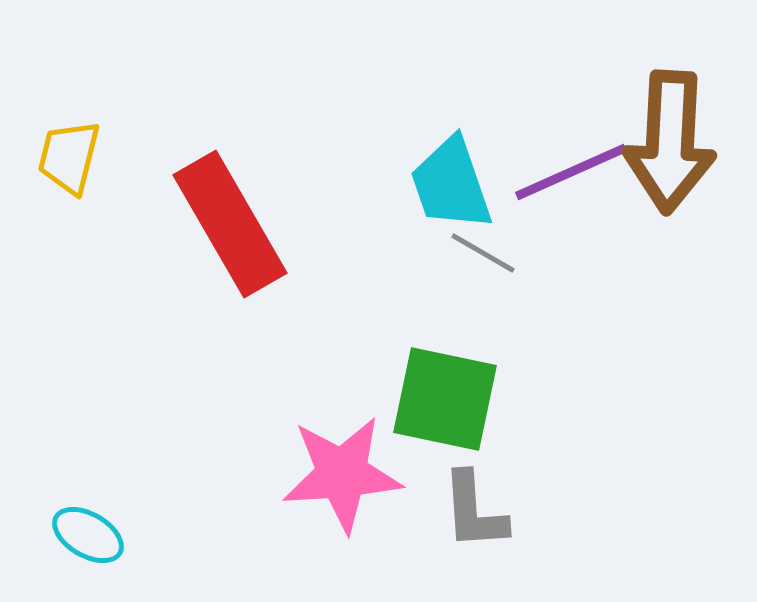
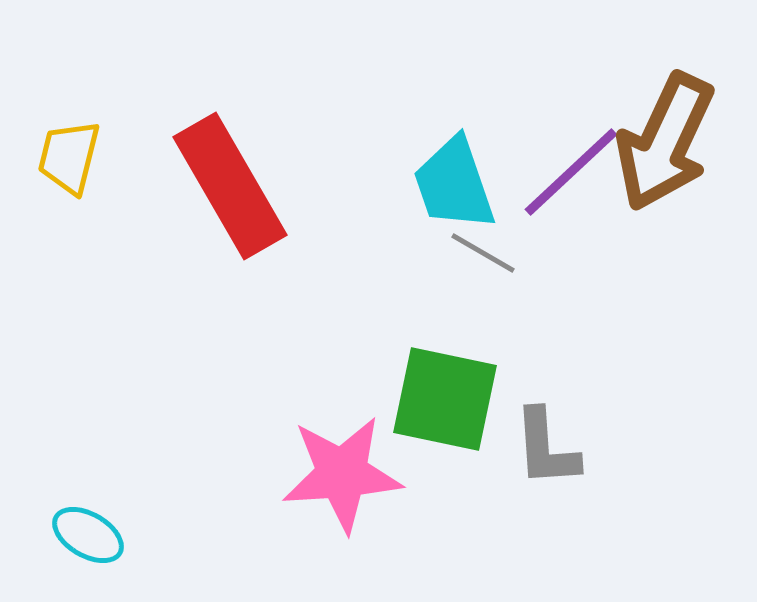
brown arrow: moved 5 px left; rotated 22 degrees clockwise
purple line: rotated 19 degrees counterclockwise
cyan trapezoid: moved 3 px right
red rectangle: moved 38 px up
gray L-shape: moved 72 px right, 63 px up
